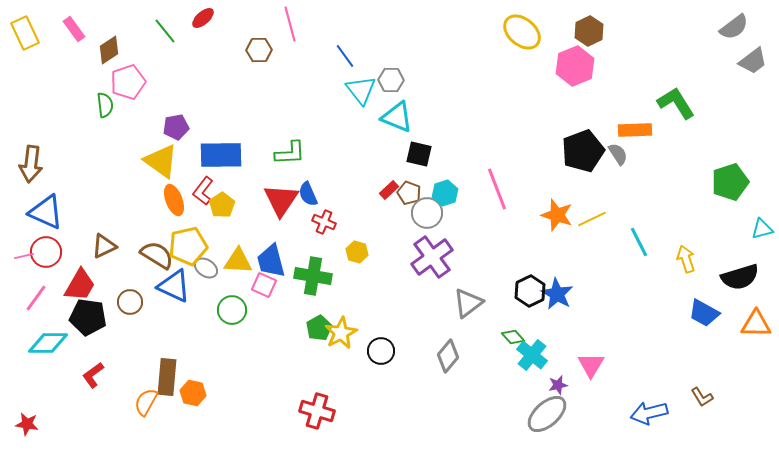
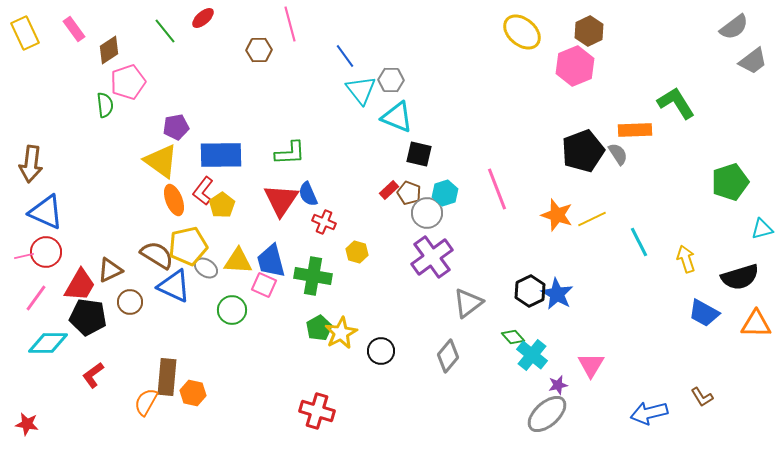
brown triangle at (104, 246): moved 6 px right, 24 px down
